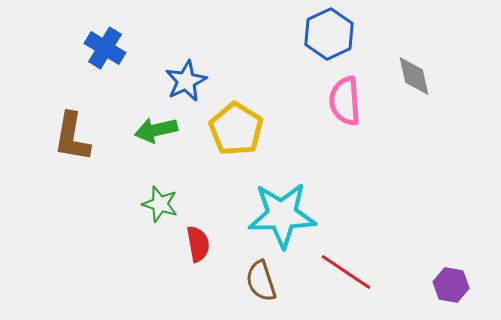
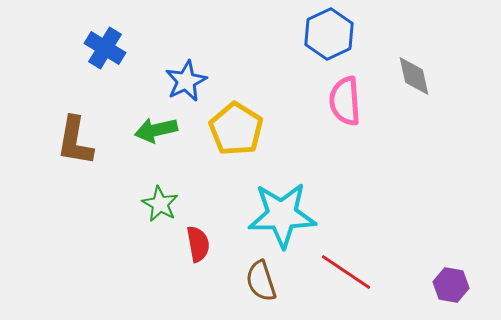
brown L-shape: moved 3 px right, 4 px down
green star: rotated 12 degrees clockwise
